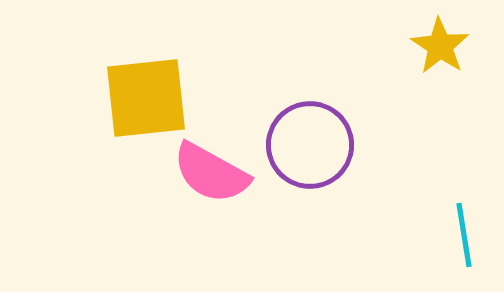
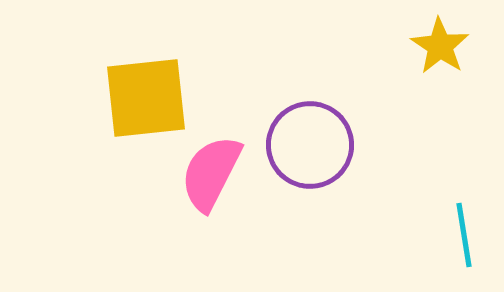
pink semicircle: rotated 88 degrees clockwise
